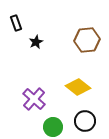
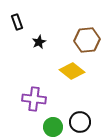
black rectangle: moved 1 px right, 1 px up
black star: moved 3 px right
yellow diamond: moved 6 px left, 16 px up
purple cross: rotated 35 degrees counterclockwise
black circle: moved 5 px left, 1 px down
